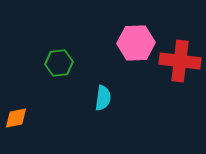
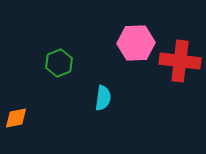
green hexagon: rotated 16 degrees counterclockwise
